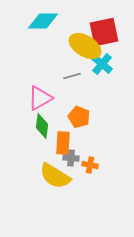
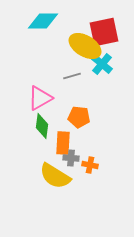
orange pentagon: rotated 15 degrees counterclockwise
